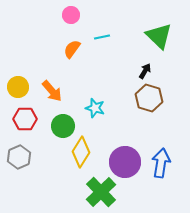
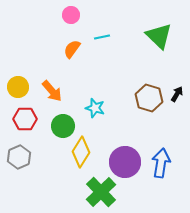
black arrow: moved 32 px right, 23 px down
